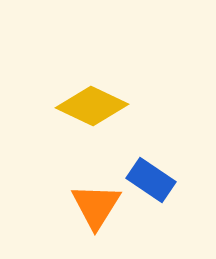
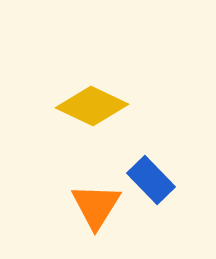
blue rectangle: rotated 12 degrees clockwise
